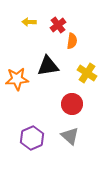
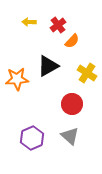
orange semicircle: rotated 35 degrees clockwise
black triangle: rotated 20 degrees counterclockwise
